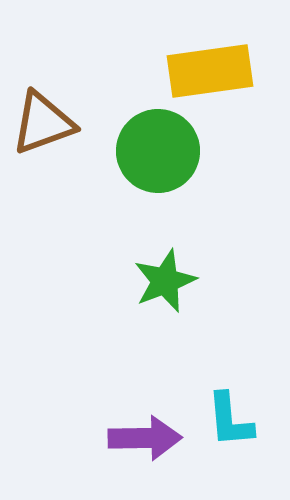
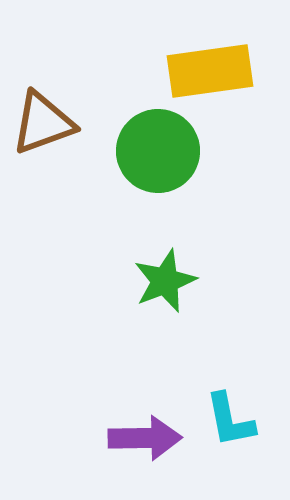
cyan L-shape: rotated 6 degrees counterclockwise
